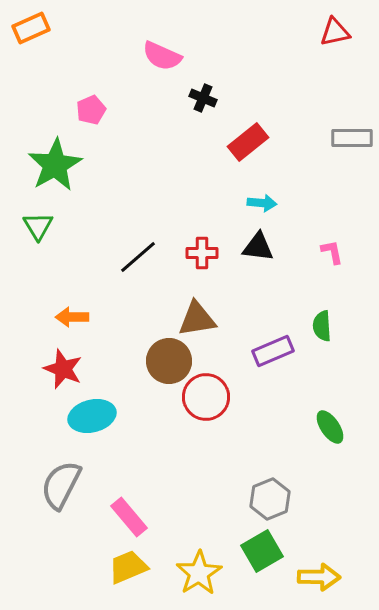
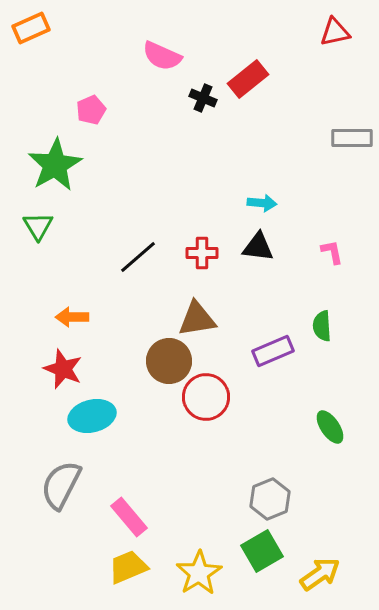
red rectangle: moved 63 px up
yellow arrow: moved 1 px right, 3 px up; rotated 36 degrees counterclockwise
